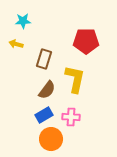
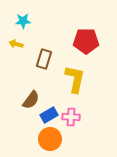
brown semicircle: moved 16 px left, 10 px down
blue rectangle: moved 5 px right
orange circle: moved 1 px left
